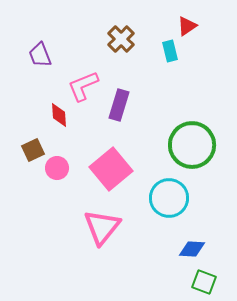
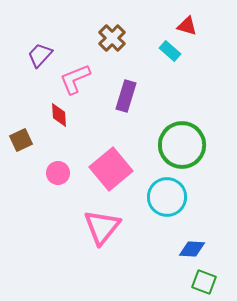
red triangle: rotated 50 degrees clockwise
brown cross: moved 9 px left, 1 px up
cyan rectangle: rotated 35 degrees counterclockwise
purple trapezoid: rotated 64 degrees clockwise
pink L-shape: moved 8 px left, 7 px up
purple rectangle: moved 7 px right, 9 px up
green circle: moved 10 px left
brown square: moved 12 px left, 10 px up
pink circle: moved 1 px right, 5 px down
cyan circle: moved 2 px left, 1 px up
